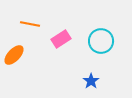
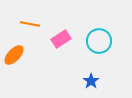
cyan circle: moved 2 px left
